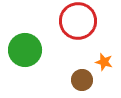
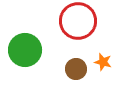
orange star: moved 1 px left
brown circle: moved 6 px left, 11 px up
